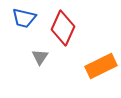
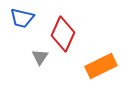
blue trapezoid: moved 2 px left
red diamond: moved 6 px down
